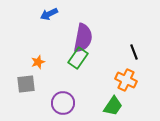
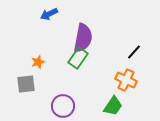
black line: rotated 63 degrees clockwise
purple circle: moved 3 px down
